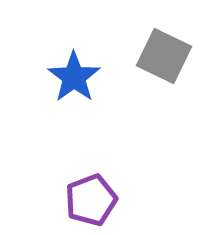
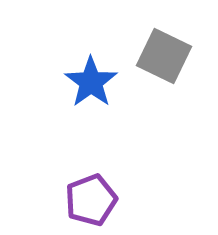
blue star: moved 17 px right, 5 px down
